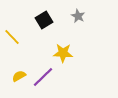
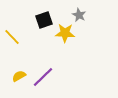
gray star: moved 1 px right, 1 px up
black square: rotated 12 degrees clockwise
yellow star: moved 2 px right, 20 px up
